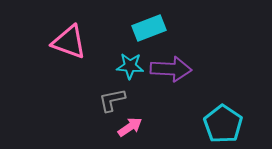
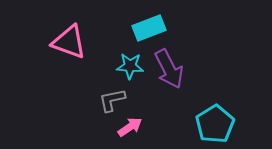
purple arrow: moved 2 px left; rotated 60 degrees clockwise
cyan pentagon: moved 8 px left; rotated 6 degrees clockwise
